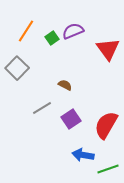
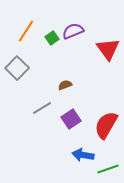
brown semicircle: rotated 48 degrees counterclockwise
